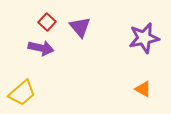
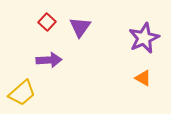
purple triangle: rotated 15 degrees clockwise
purple star: rotated 12 degrees counterclockwise
purple arrow: moved 8 px right, 12 px down; rotated 15 degrees counterclockwise
orange triangle: moved 11 px up
